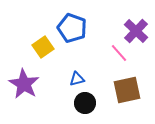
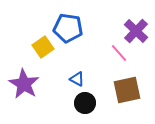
blue pentagon: moved 4 px left; rotated 12 degrees counterclockwise
blue triangle: rotated 42 degrees clockwise
